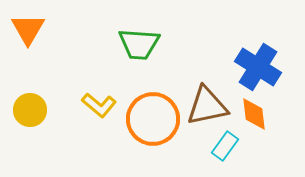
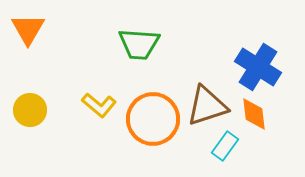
brown triangle: rotated 6 degrees counterclockwise
